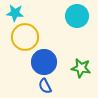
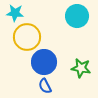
yellow circle: moved 2 px right
